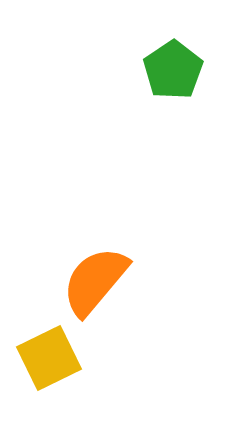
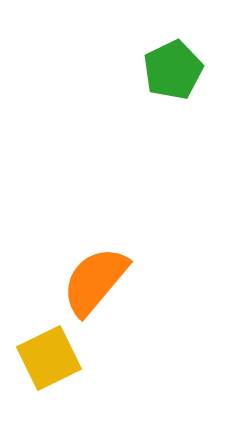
green pentagon: rotated 8 degrees clockwise
